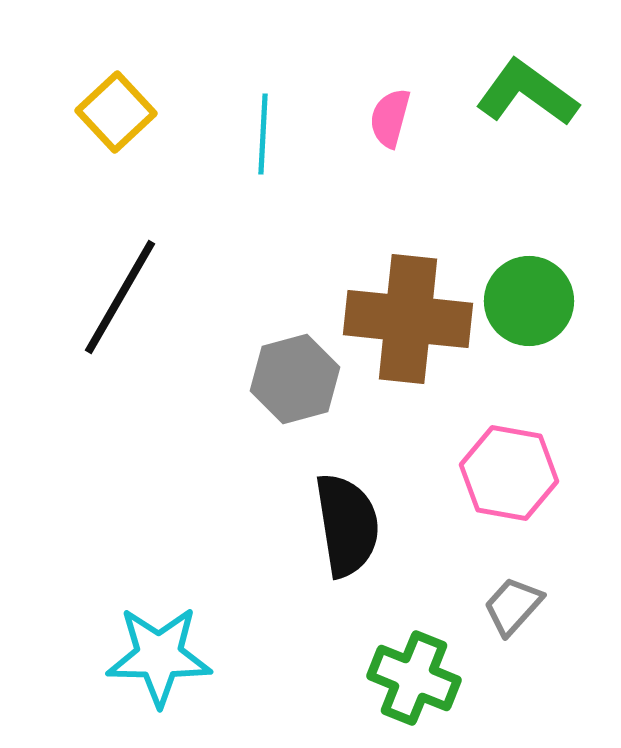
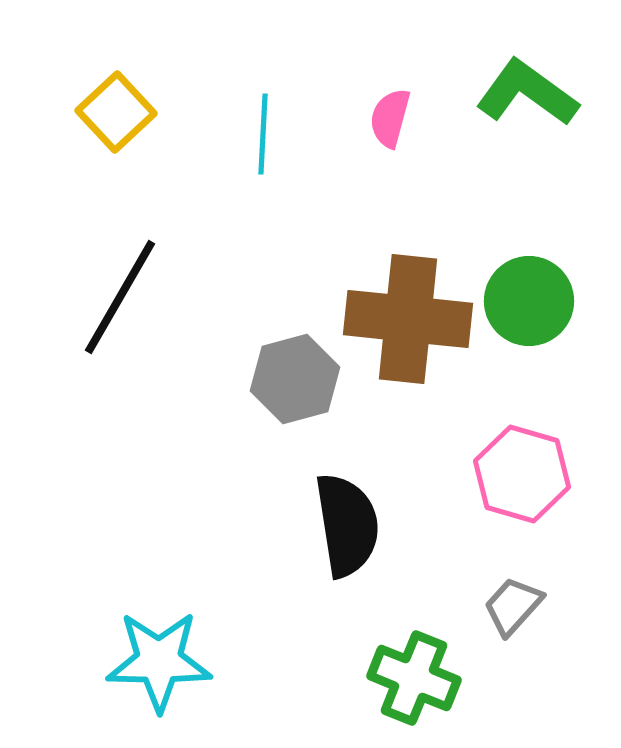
pink hexagon: moved 13 px right, 1 px down; rotated 6 degrees clockwise
cyan star: moved 5 px down
